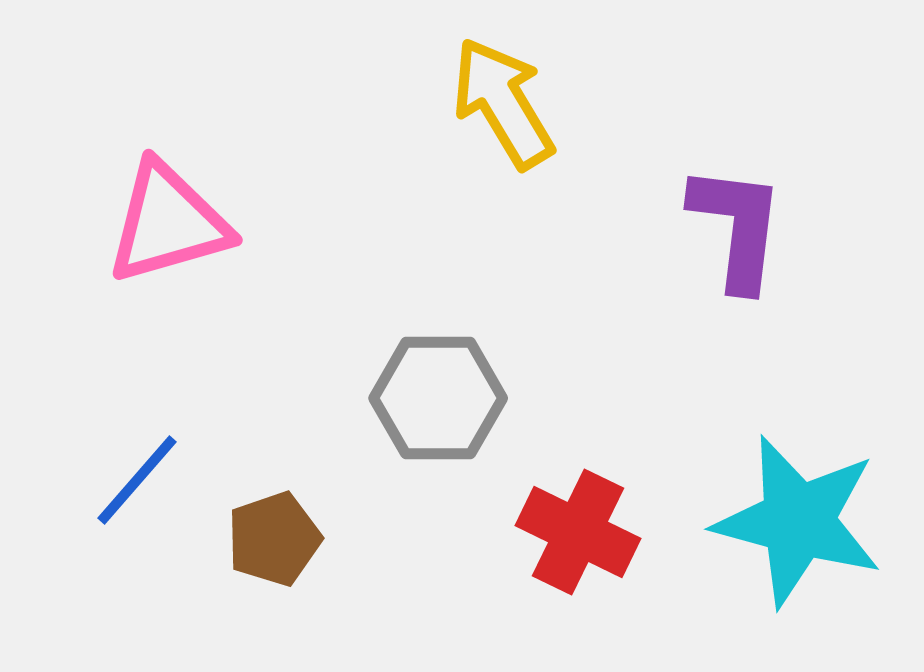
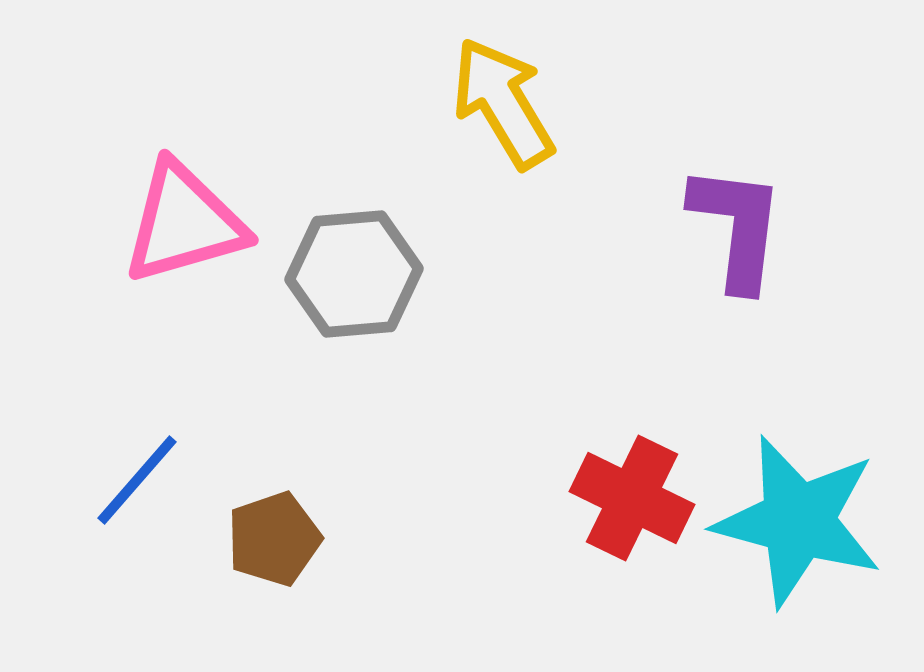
pink triangle: moved 16 px right
gray hexagon: moved 84 px left, 124 px up; rotated 5 degrees counterclockwise
red cross: moved 54 px right, 34 px up
